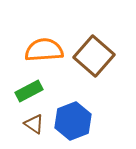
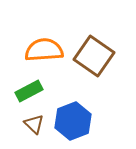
brown square: rotated 6 degrees counterclockwise
brown triangle: rotated 10 degrees clockwise
